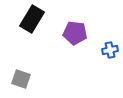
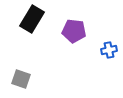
purple pentagon: moved 1 px left, 2 px up
blue cross: moved 1 px left
